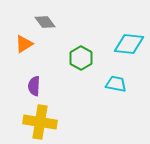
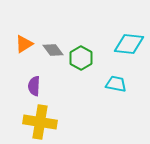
gray diamond: moved 8 px right, 28 px down
